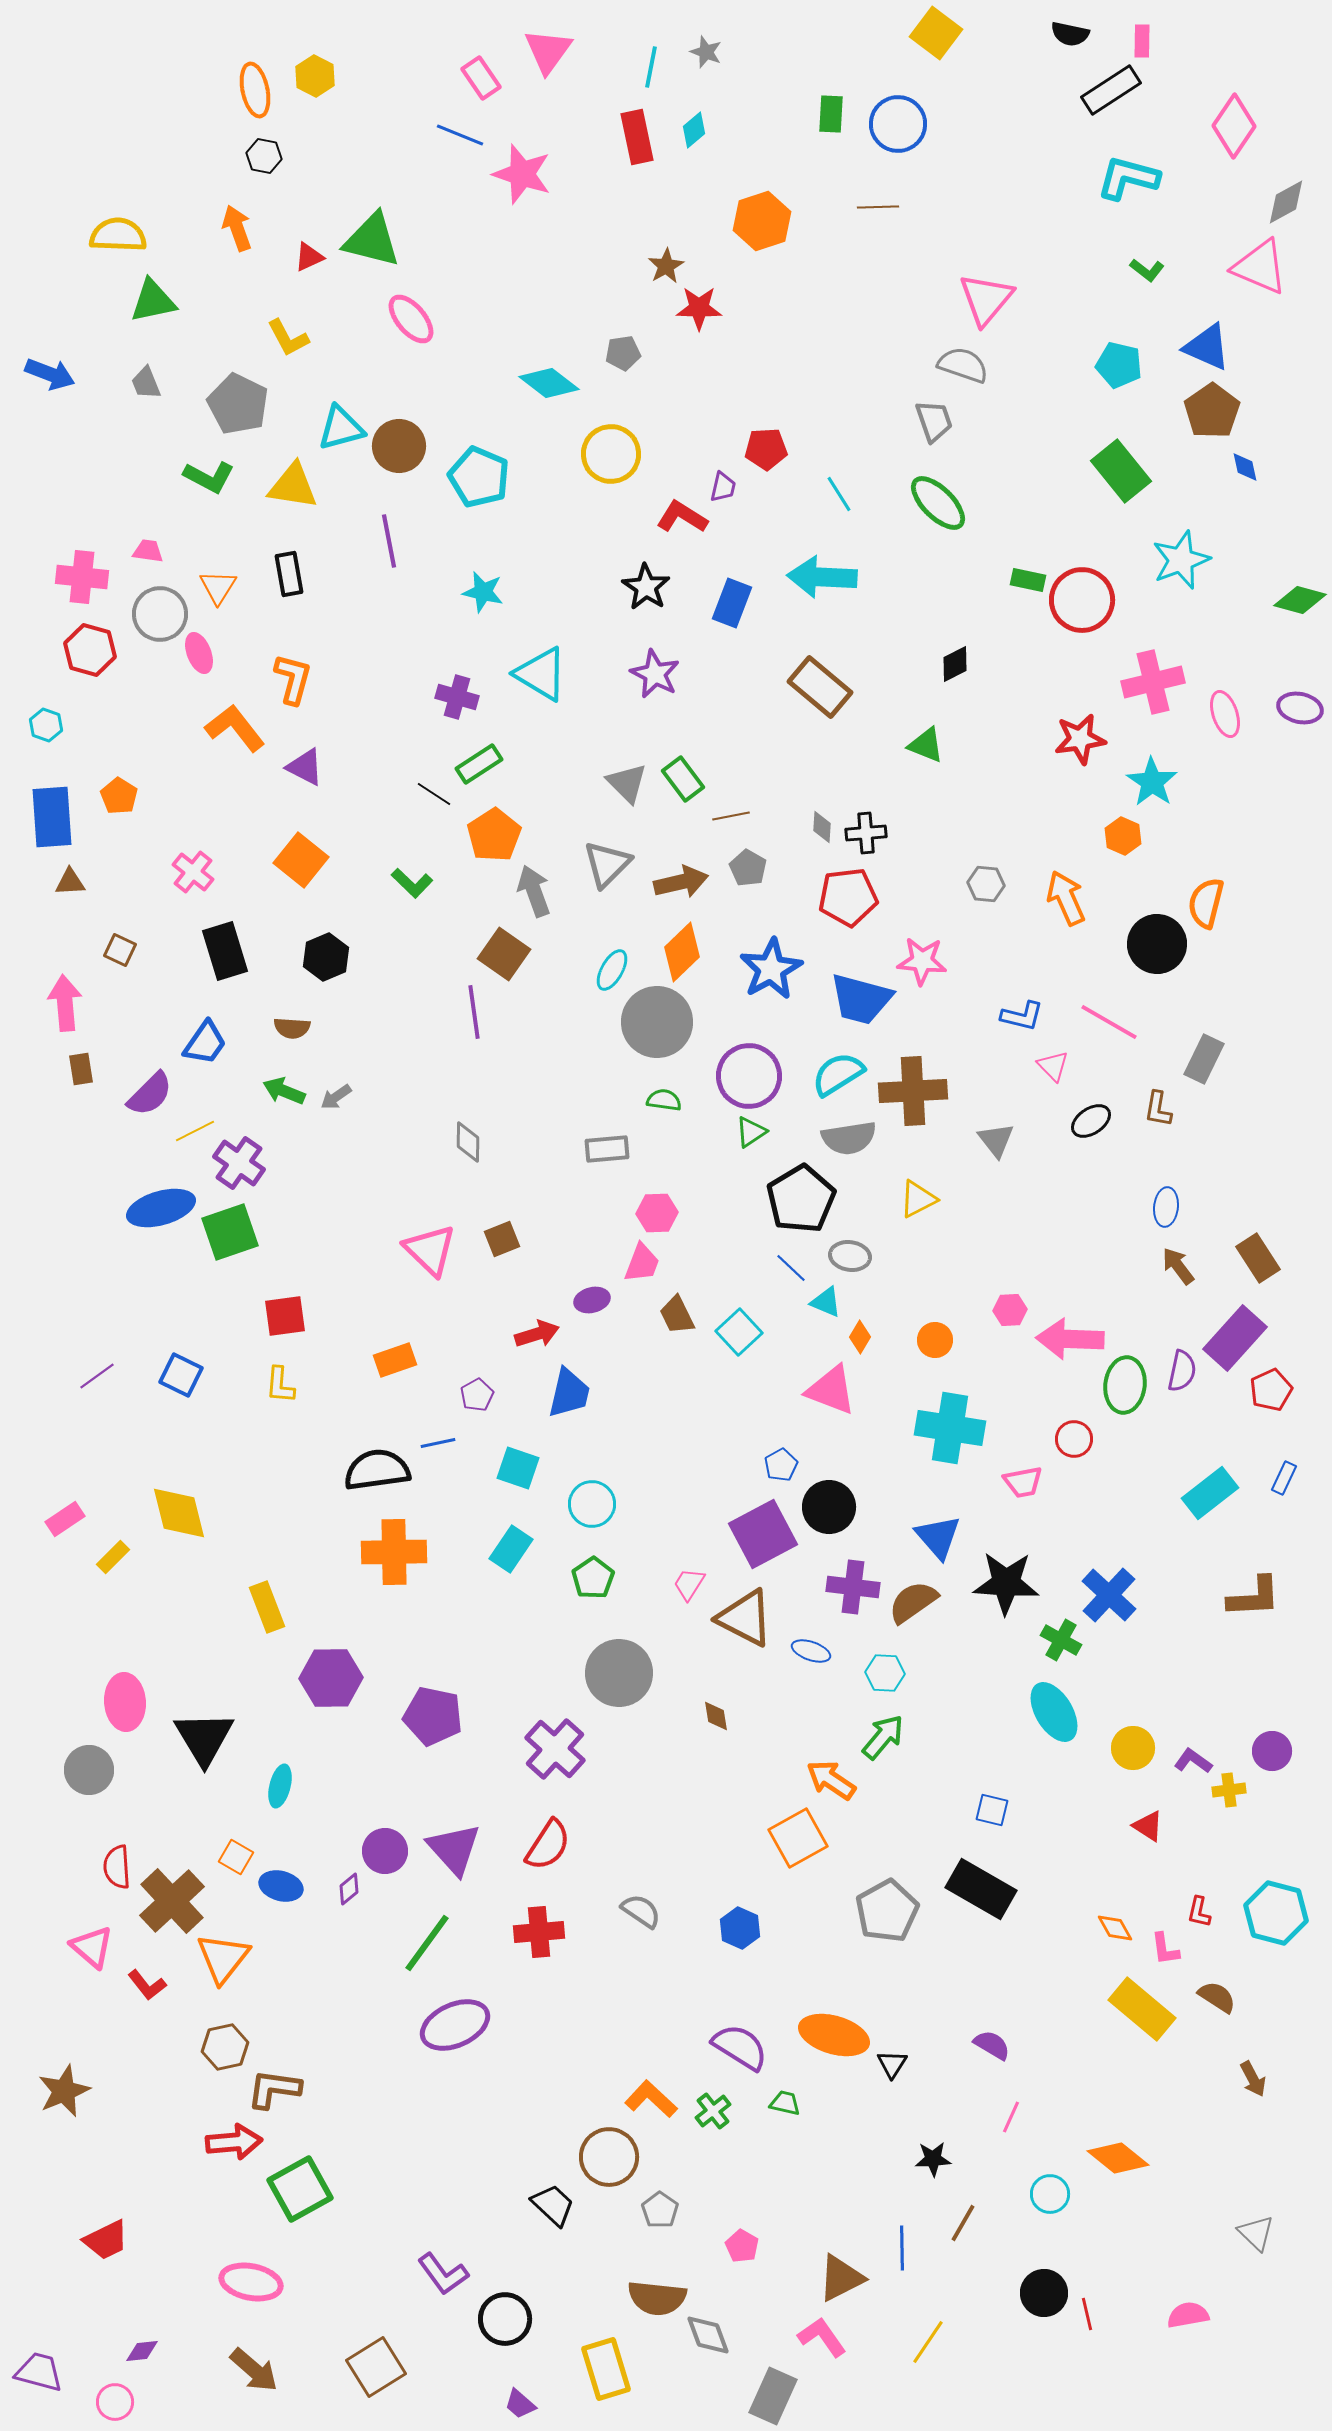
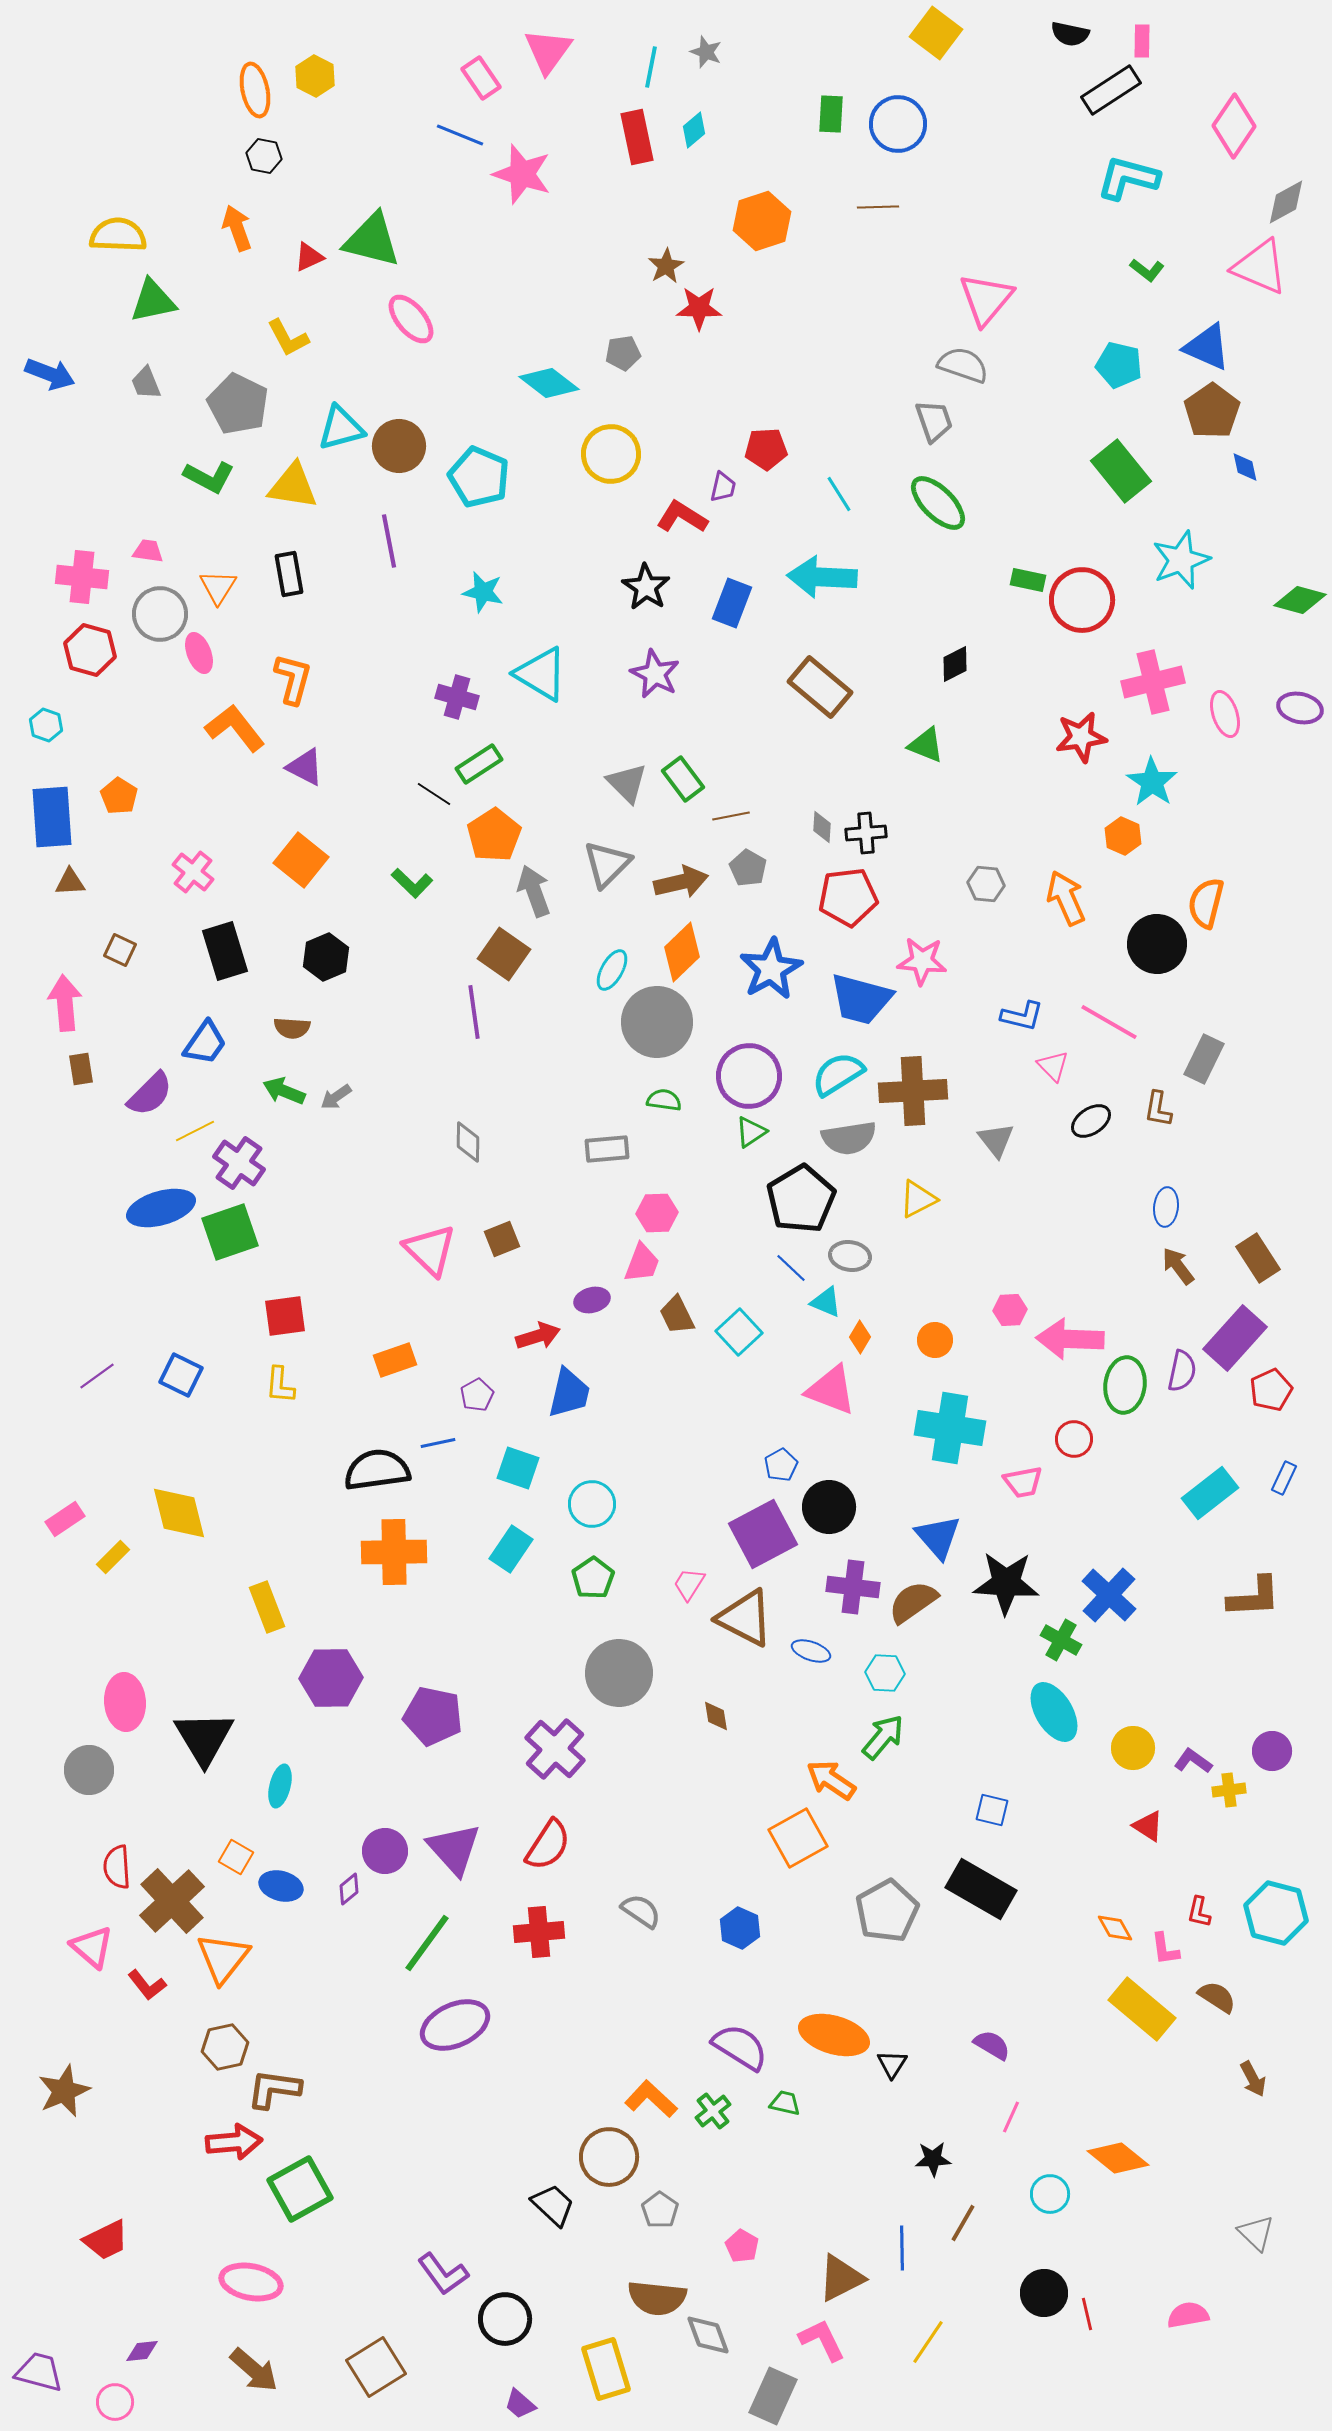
red star at (1080, 739): moved 1 px right, 2 px up
red arrow at (537, 1334): moved 1 px right, 2 px down
pink L-shape at (822, 2337): moved 3 px down; rotated 9 degrees clockwise
